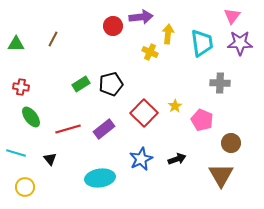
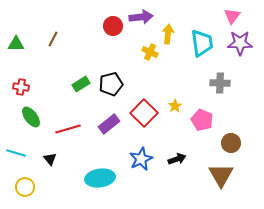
purple rectangle: moved 5 px right, 5 px up
